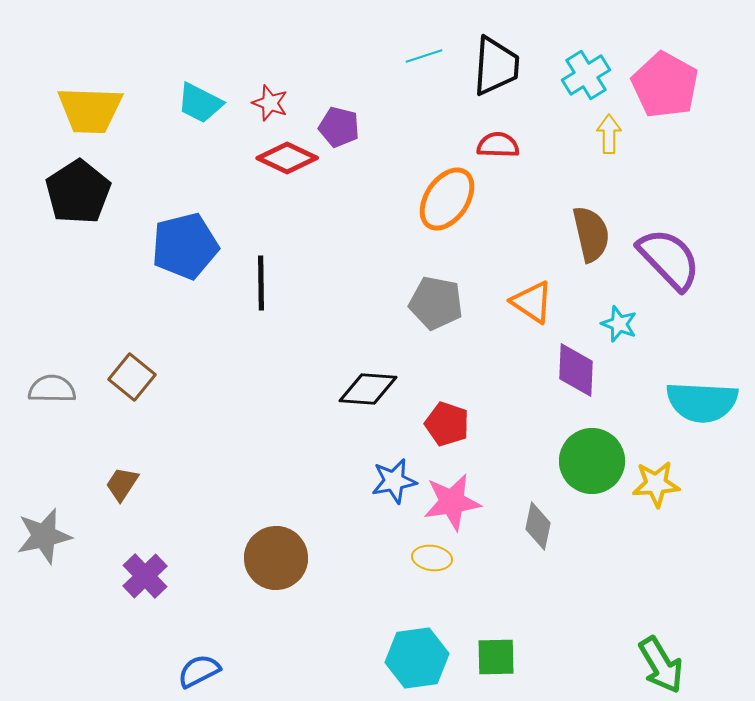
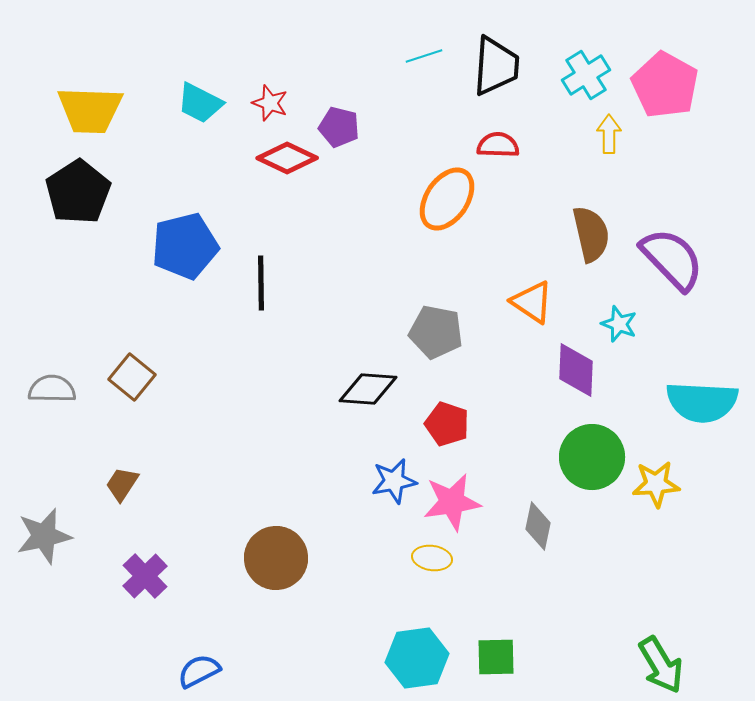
purple semicircle: moved 3 px right
gray pentagon: moved 29 px down
green circle: moved 4 px up
